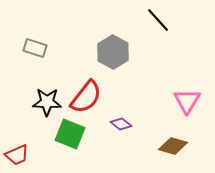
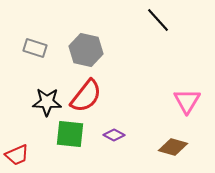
gray hexagon: moved 27 px left, 2 px up; rotated 16 degrees counterclockwise
red semicircle: moved 1 px up
purple diamond: moved 7 px left, 11 px down; rotated 10 degrees counterclockwise
green square: rotated 16 degrees counterclockwise
brown diamond: moved 1 px down
